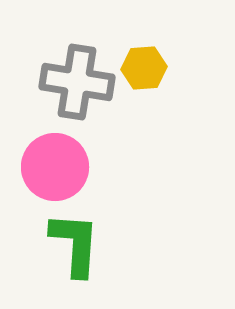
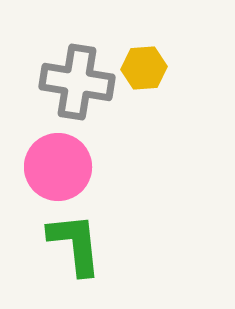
pink circle: moved 3 px right
green L-shape: rotated 10 degrees counterclockwise
